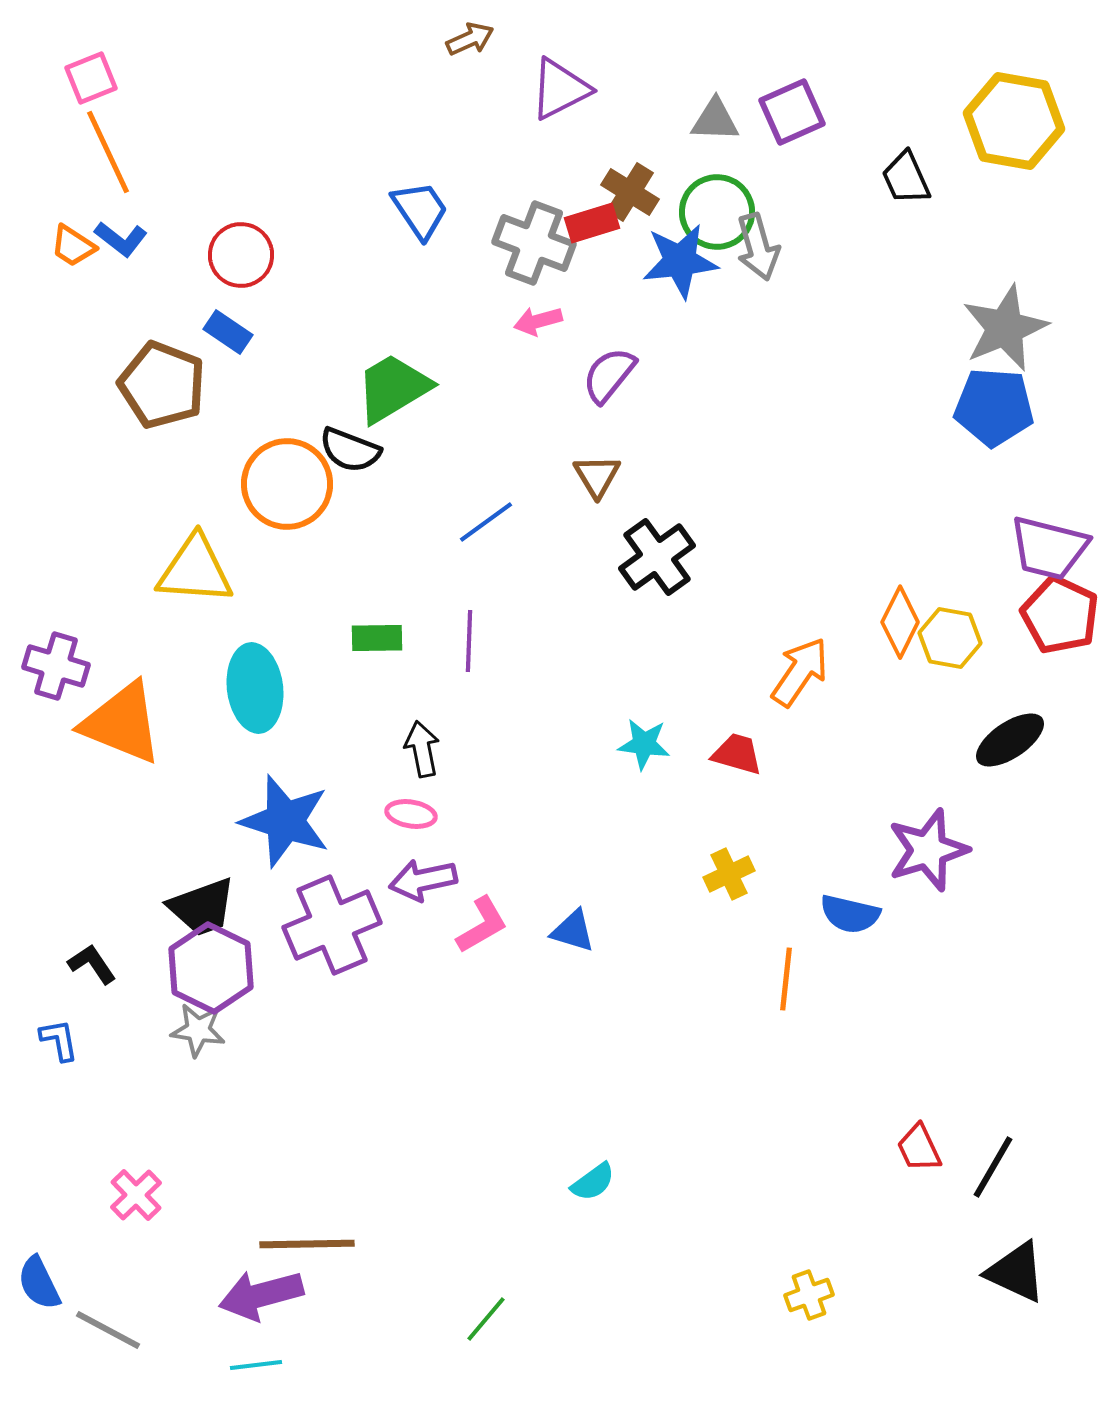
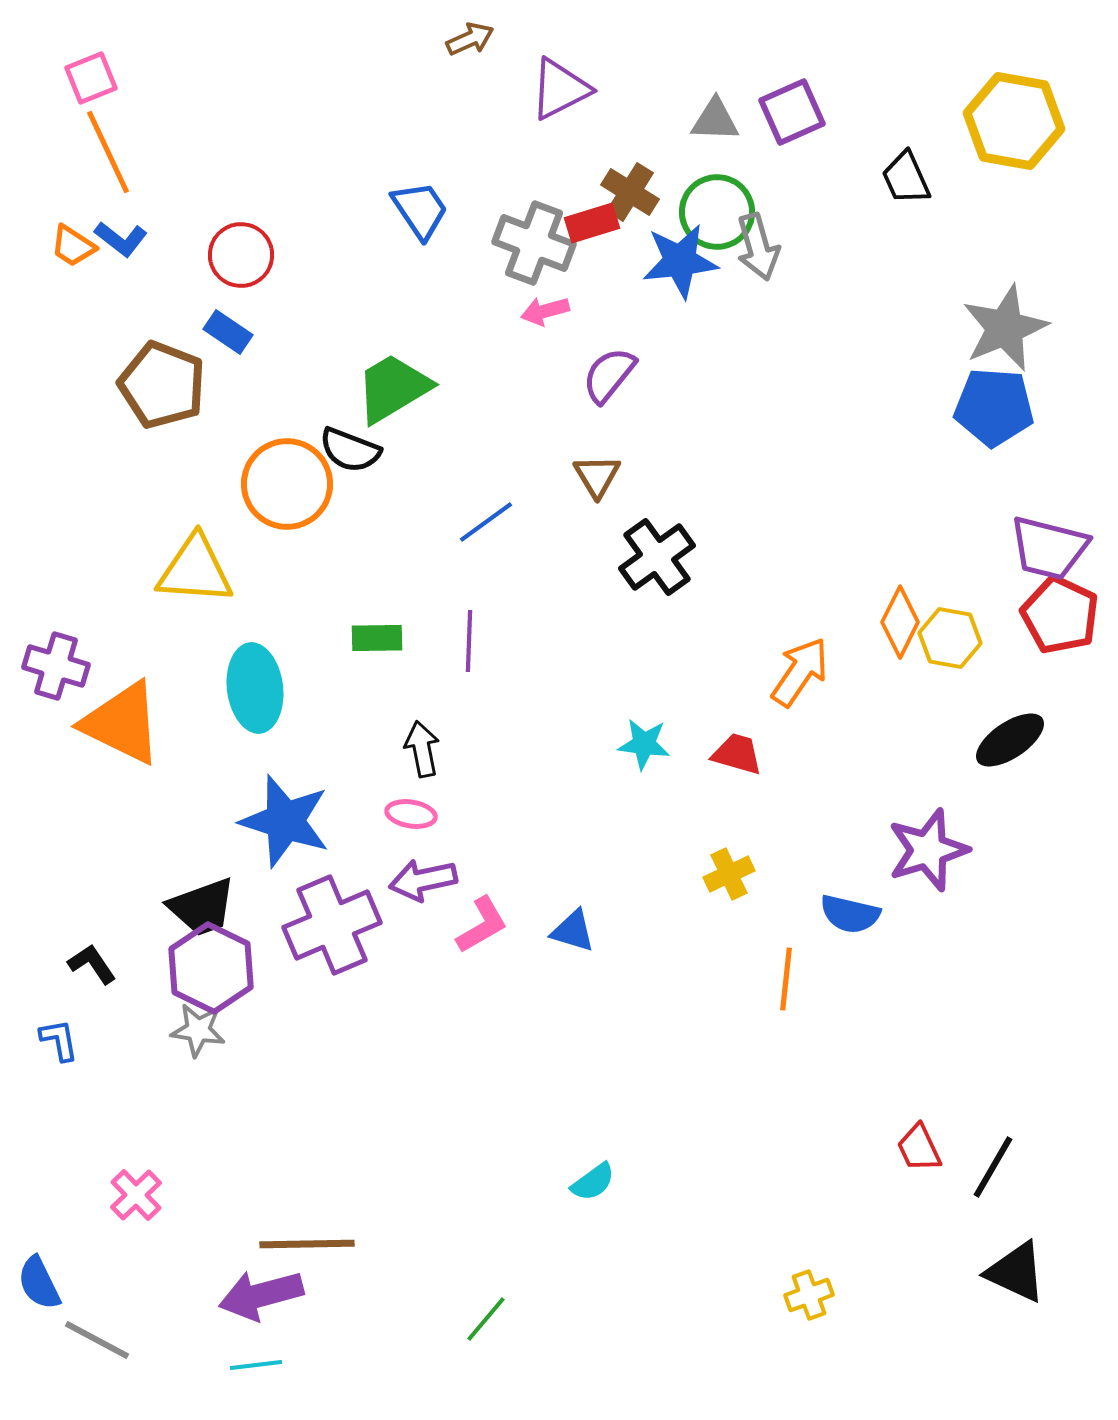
pink arrow at (538, 321): moved 7 px right, 10 px up
orange triangle at (122, 723): rotated 4 degrees clockwise
gray line at (108, 1330): moved 11 px left, 10 px down
